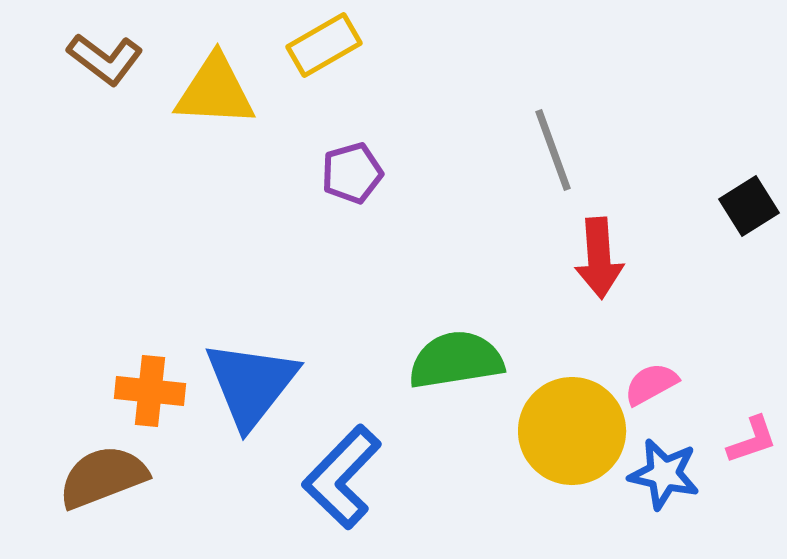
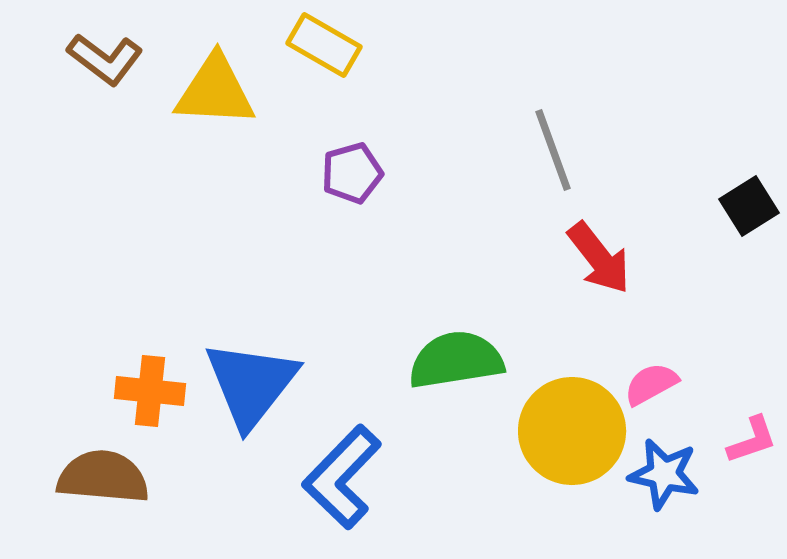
yellow rectangle: rotated 60 degrees clockwise
red arrow: rotated 34 degrees counterclockwise
brown semicircle: rotated 26 degrees clockwise
